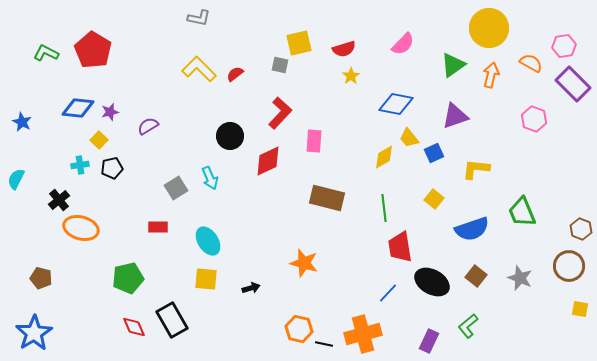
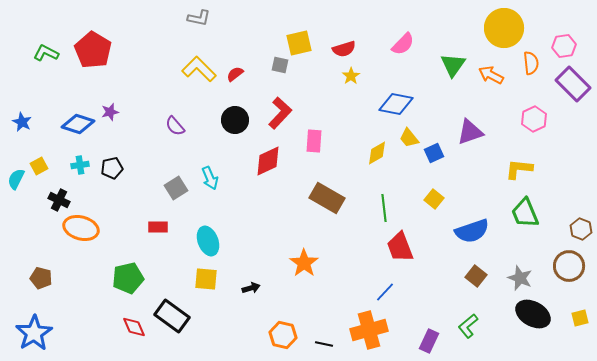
yellow circle at (489, 28): moved 15 px right
orange semicircle at (531, 63): rotated 55 degrees clockwise
green triangle at (453, 65): rotated 20 degrees counterclockwise
orange arrow at (491, 75): rotated 75 degrees counterclockwise
blue diamond at (78, 108): moved 16 px down; rotated 12 degrees clockwise
purple triangle at (455, 116): moved 15 px right, 16 px down
pink hexagon at (534, 119): rotated 15 degrees clockwise
purple semicircle at (148, 126): moved 27 px right; rotated 100 degrees counterclockwise
black circle at (230, 136): moved 5 px right, 16 px up
yellow square at (99, 140): moved 60 px left, 26 px down; rotated 18 degrees clockwise
yellow diamond at (384, 157): moved 7 px left, 4 px up
yellow L-shape at (476, 169): moved 43 px right
brown rectangle at (327, 198): rotated 16 degrees clockwise
black cross at (59, 200): rotated 25 degrees counterclockwise
green trapezoid at (522, 212): moved 3 px right, 1 px down
blue semicircle at (472, 229): moved 2 px down
cyan ellipse at (208, 241): rotated 12 degrees clockwise
red trapezoid at (400, 247): rotated 12 degrees counterclockwise
orange star at (304, 263): rotated 20 degrees clockwise
black ellipse at (432, 282): moved 101 px right, 32 px down
blue line at (388, 293): moved 3 px left, 1 px up
yellow square at (580, 309): moved 9 px down; rotated 24 degrees counterclockwise
black rectangle at (172, 320): moved 4 px up; rotated 24 degrees counterclockwise
orange hexagon at (299, 329): moved 16 px left, 6 px down
orange cross at (363, 334): moved 6 px right, 4 px up
